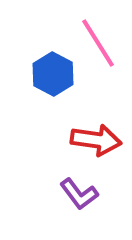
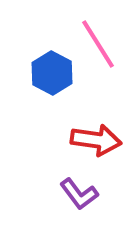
pink line: moved 1 px down
blue hexagon: moved 1 px left, 1 px up
